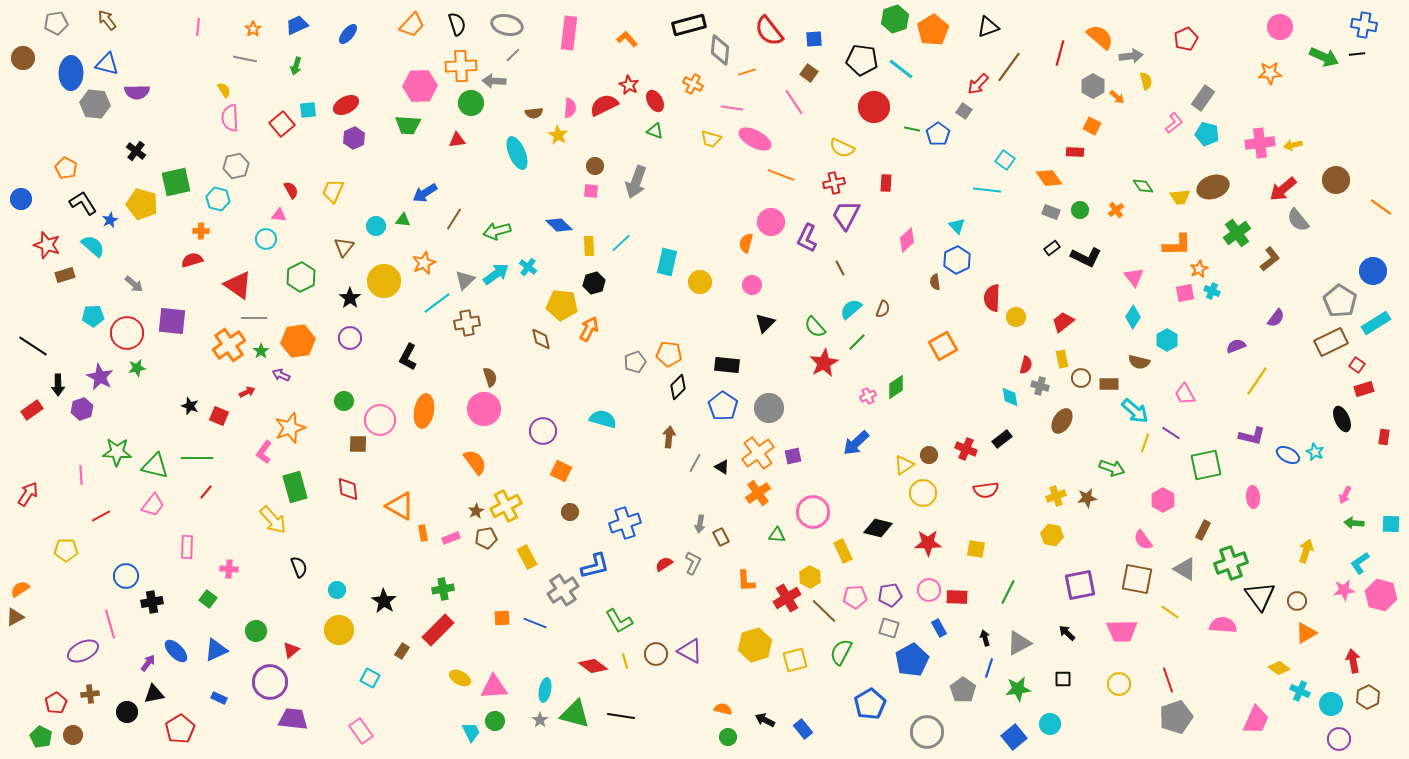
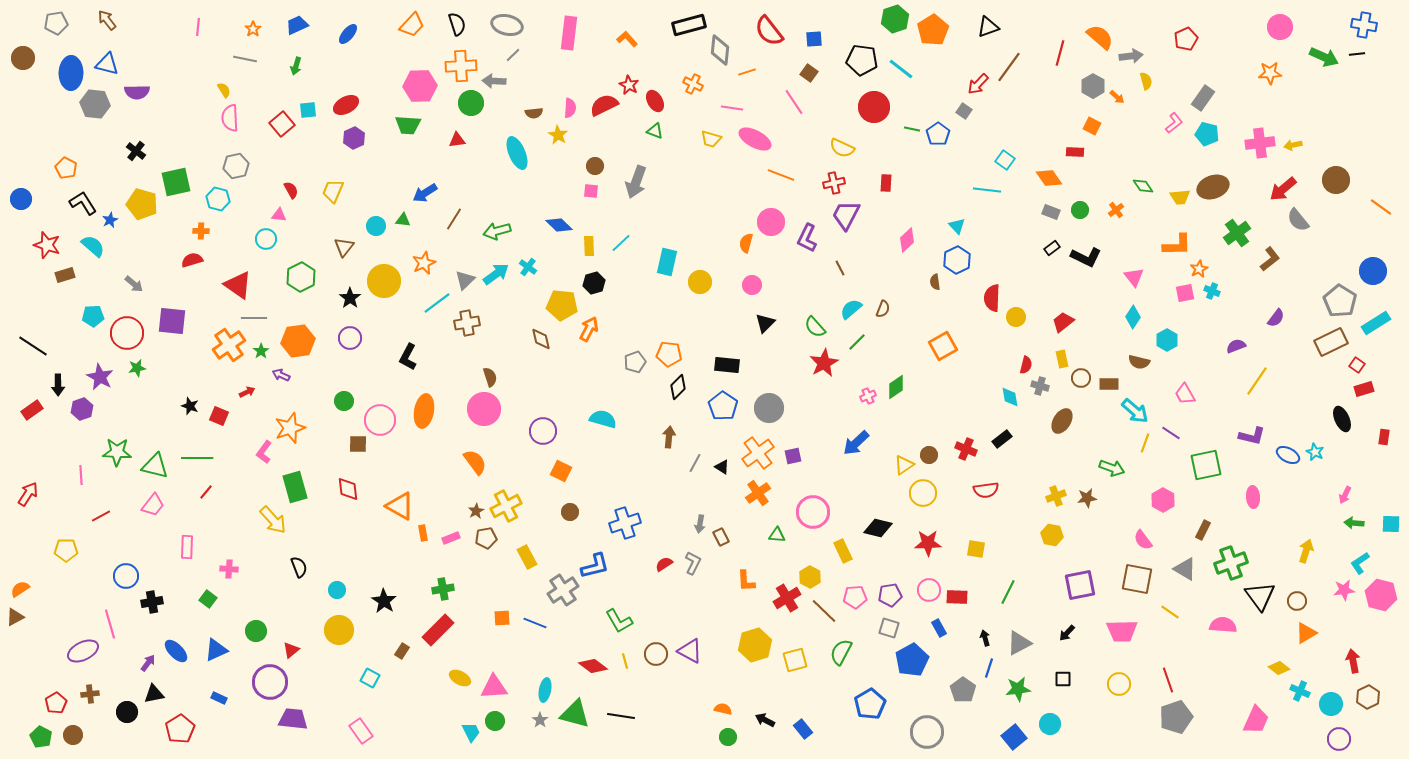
black arrow at (1067, 633): rotated 90 degrees counterclockwise
